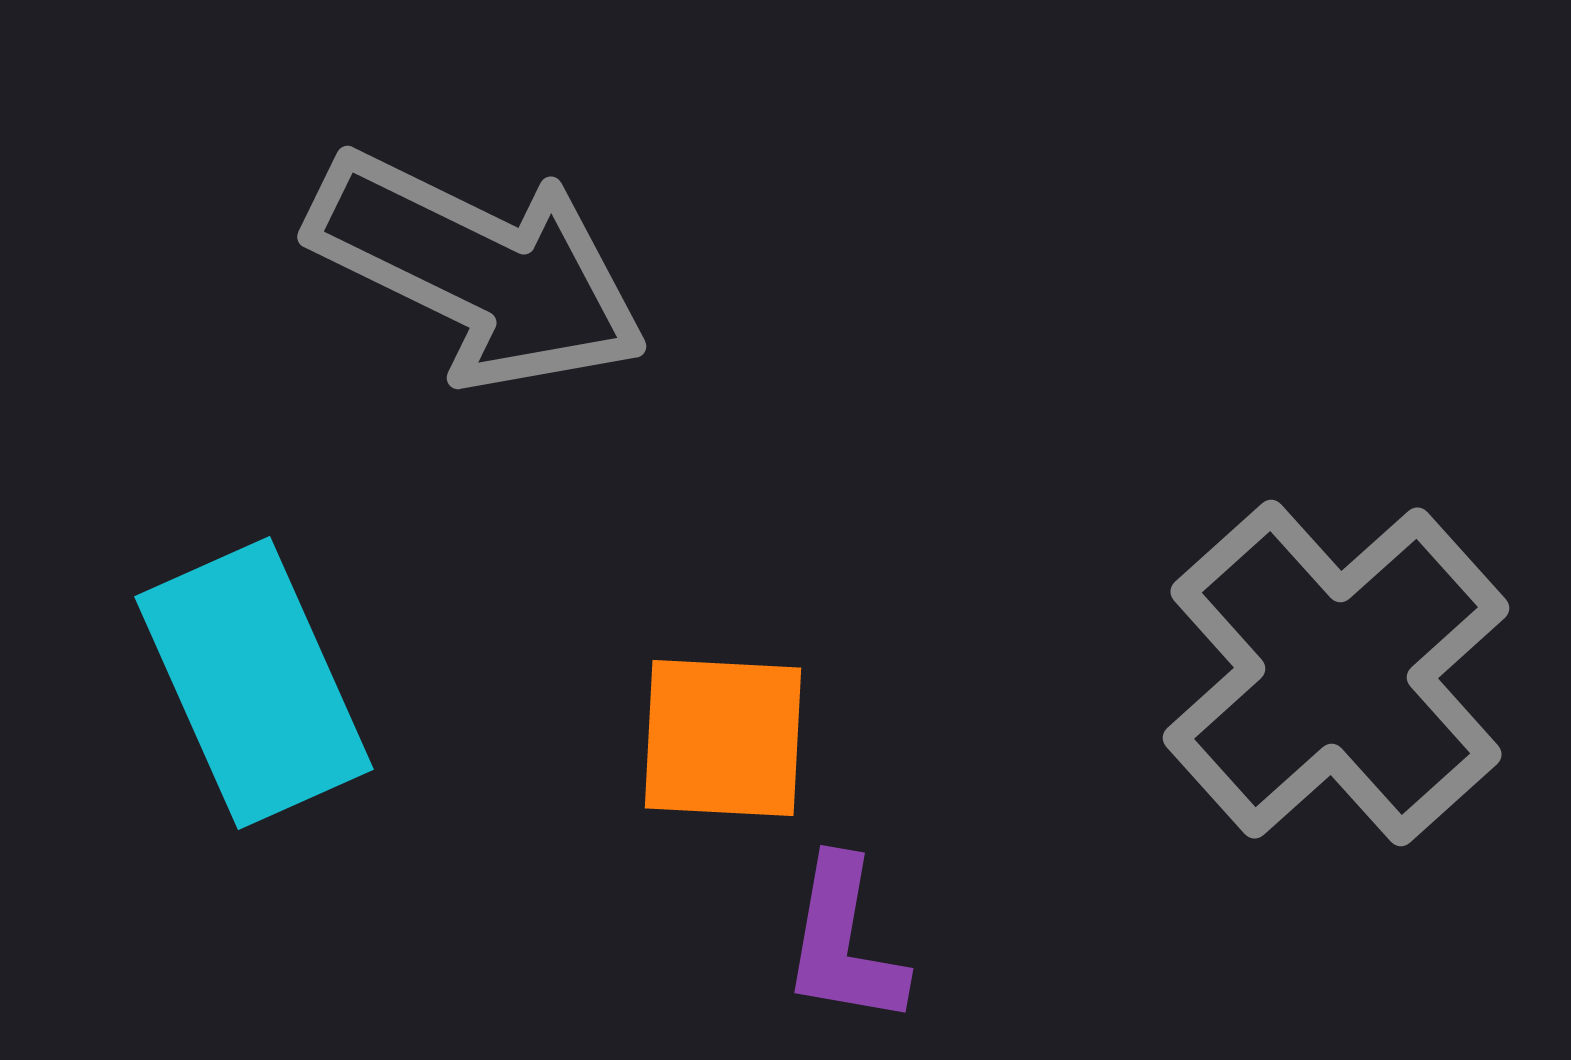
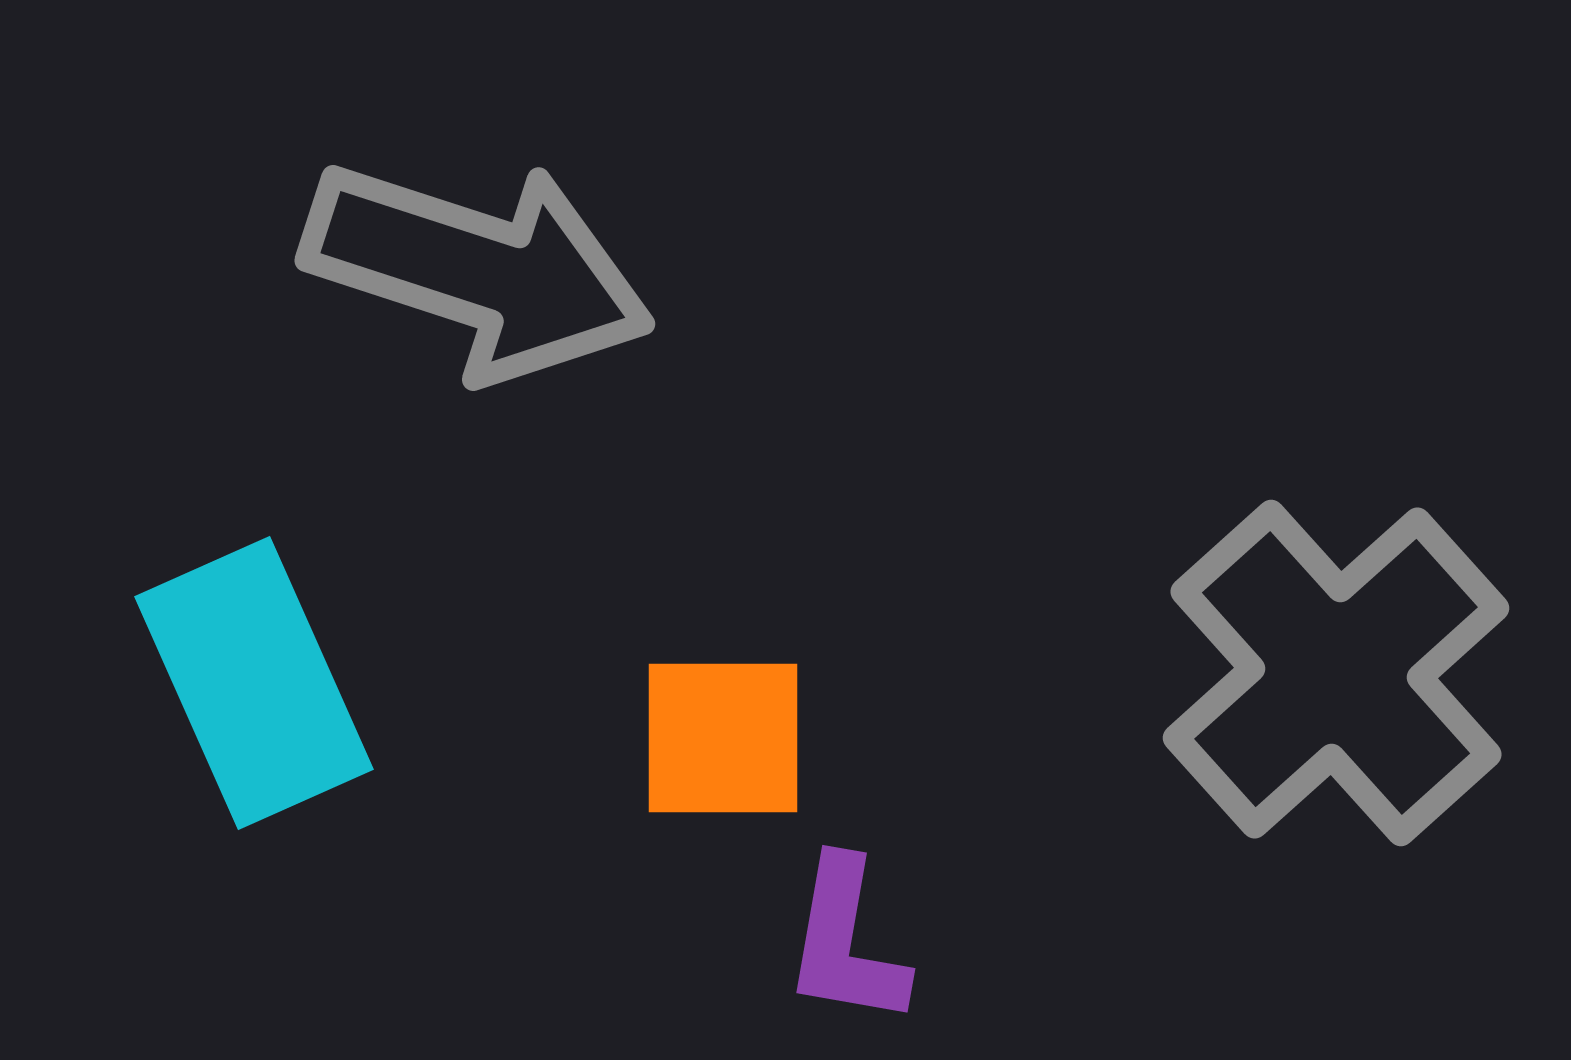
gray arrow: rotated 8 degrees counterclockwise
orange square: rotated 3 degrees counterclockwise
purple L-shape: moved 2 px right
